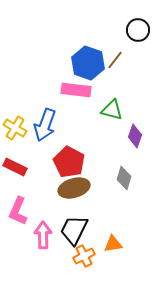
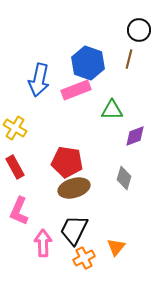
black circle: moved 1 px right
brown line: moved 14 px right, 1 px up; rotated 24 degrees counterclockwise
pink rectangle: rotated 28 degrees counterclockwise
green triangle: rotated 15 degrees counterclockwise
blue arrow: moved 6 px left, 45 px up; rotated 8 degrees counterclockwise
purple diamond: rotated 50 degrees clockwise
red pentagon: moved 2 px left; rotated 20 degrees counterclockwise
red rectangle: rotated 35 degrees clockwise
pink L-shape: moved 1 px right
pink arrow: moved 8 px down
orange triangle: moved 3 px right, 3 px down; rotated 42 degrees counterclockwise
orange cross: moved 2 px down
